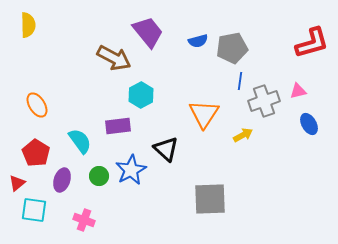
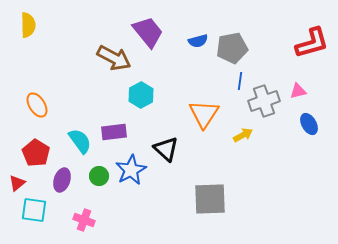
purple rectangle: moved 4 px left, 6 px down
